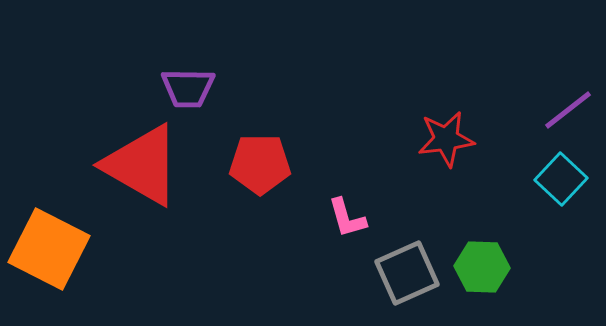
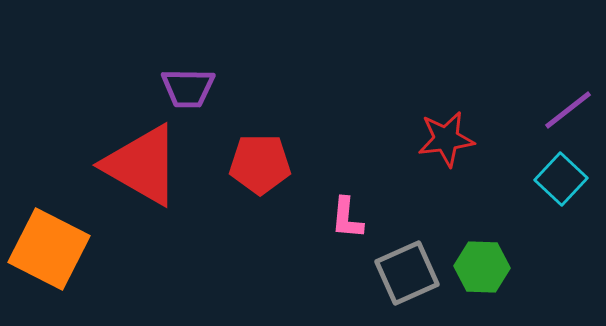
pink L-shape: rotated 21 degrees clockwise
